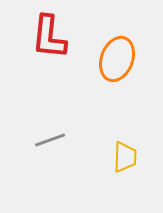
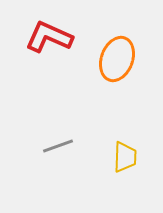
red L-shape: rotated 108 degrees clockwise
gray line: moved 8 px right, 6 px down
